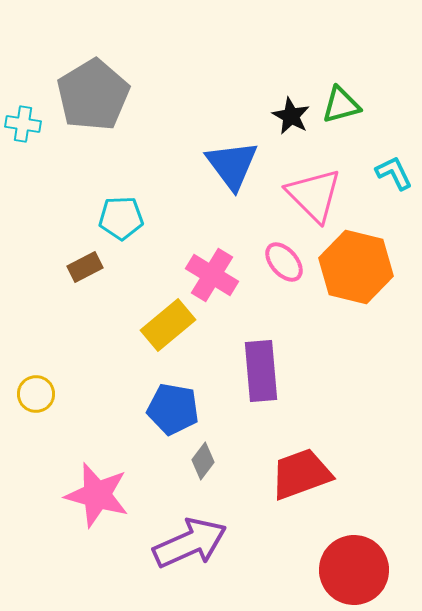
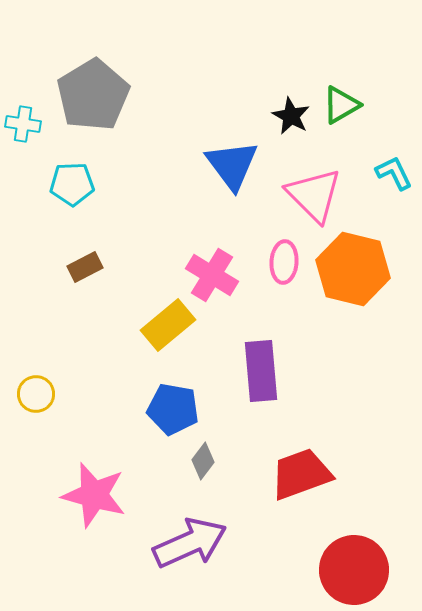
green triangle: rotated 15 degrees counterclockwise
cyan pentagon: moved 49 px left, 34 px up
pink ellipse: rotated 45 degrees clockwise
orange hexagon: moved 3 px left, 2 px down
pink star: moved 3 px left
